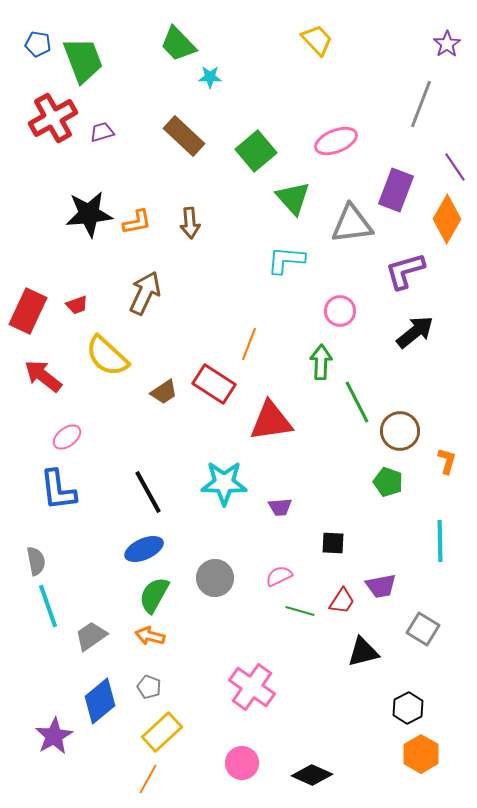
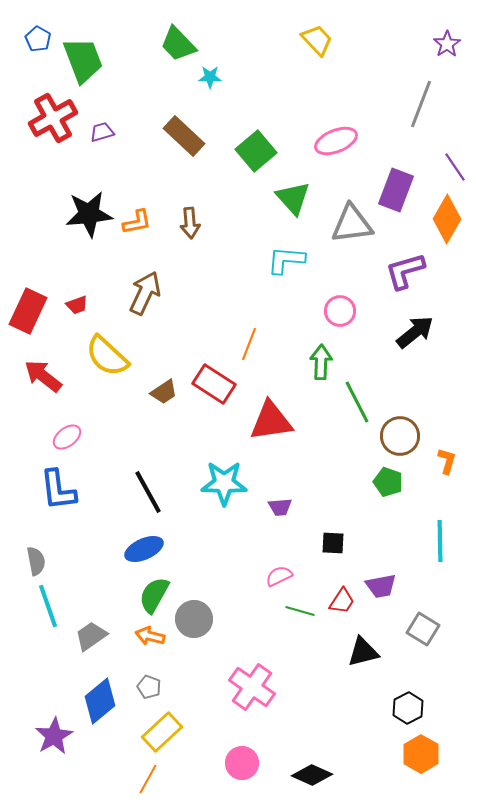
blue pentagon at (38, 44): moved 5 px up; rotated 20 degrees clockwise
brown circle at (400, 431): moved 5 px down
gray circle at (215, 578): moved 21 px left, 41 px down
